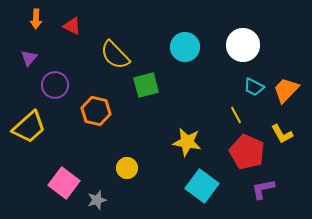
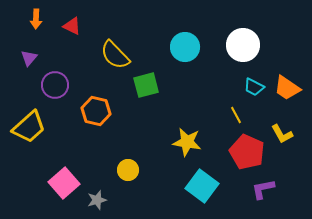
orange trapezoid: moved 1 px right, 2 px up; rotated 100 degrees counterclockwise
yellow circle: moved 1 px right, 2 px down
pink square: rotated 12 degrees clockwise
